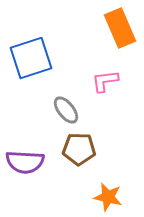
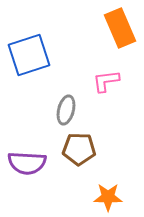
blue square: moved 2 px left, 3 px up
pink L-shape: moved 1 px right
gray ellipse: rotated 52 degrees clockwise
purple semicircle: moved 2 px right, 1 px down
orange star: rotated 12 degrees counterclockwise
